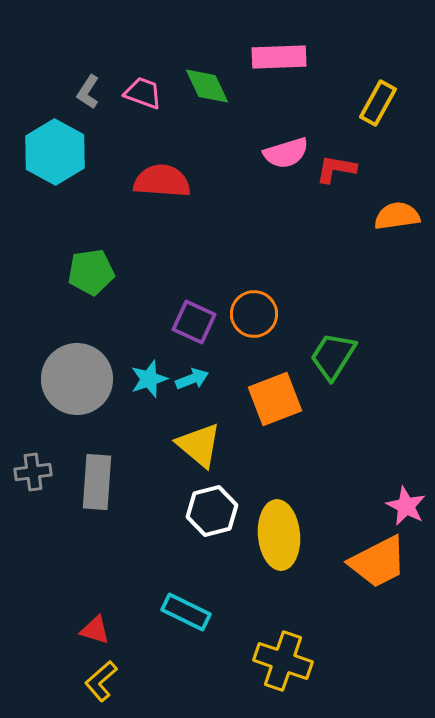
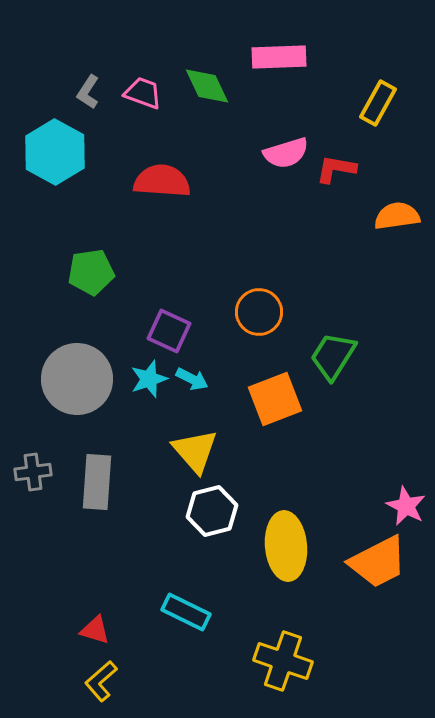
orange circle: moved 5 px right, 2 px up
purple square: moved 25 px left, 9 px down
cyan arrow: rotated 48 degrees clockwise
yellow triangle: moved 4 px left, 6 px down; rotated 9 degrees clockwise
yellow ellipse: moved 7 px right, 11 px down
